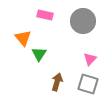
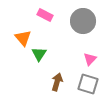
pink rectangle: rotated 14 degrees clockwise
